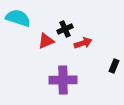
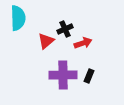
cyan semicircle: rotated 70 degrees clockwise
red triangle: rotated 18 degrees counterclockwise
black rectangle: moved 25 px left, 10 px down
purple cross: moved 5 px up
